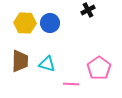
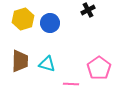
yellow hexagon: moved 2 px left, 4 px up; rotated 20 degrees counterclockwise
